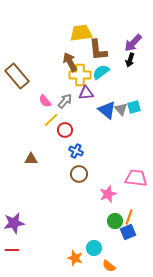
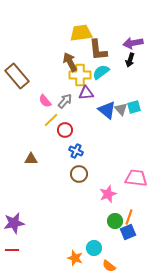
purple arrow: rotated 36 degrees clockwise
